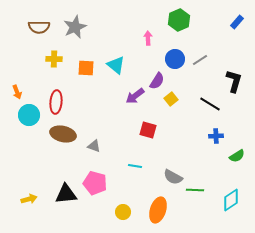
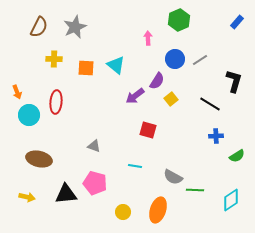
brown semicircle: rotated 65 degrees counterclockwise
brown ellipse: moved 24 px left, 25 px down
yellow arrow: moved 2 px left, 2 px up; rotated 28 degrees clockwise
